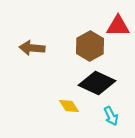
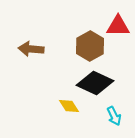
brown arrow: moved 1 px left, 1 px down
black diamond: moved 2 px left
cyan arrow: moved 3 px right
